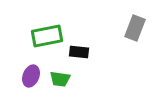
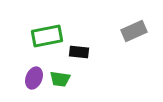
gray rectangle: moved 1 px left, 3 px down; rotated 45 degrees clockwise
purple ellipse: moved 3 px right, 2 px down
